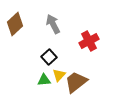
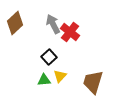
brown diamond: moved 1 px up
red cross: moved 19 px left, 9 px up; rotated 24 degrees counterclockwise
yellow triangle: moved 1 px right, 1 px down
brown trapezoid: moved 17 px right; rotated 35 degrees counterclockwise
